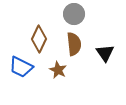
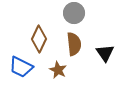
gray circle: moved 1 px up
